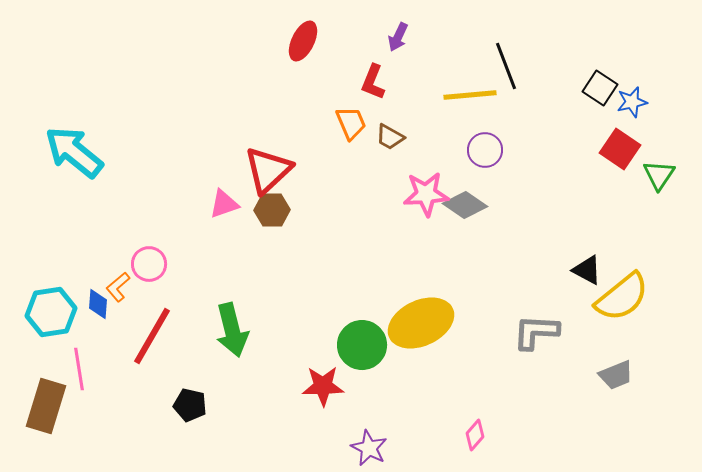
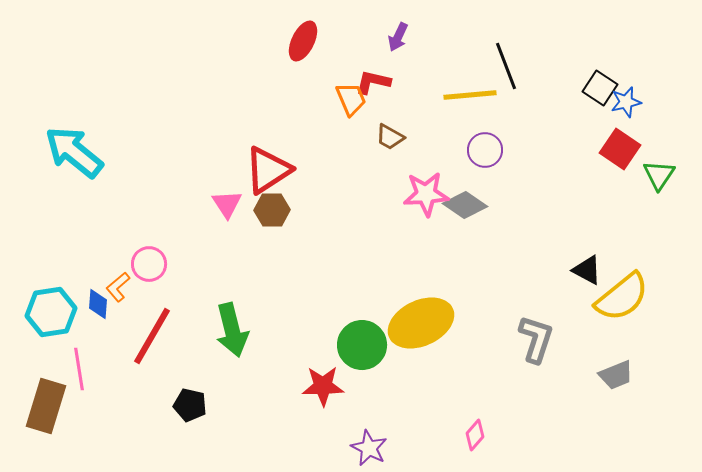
red L-shape: rotated 81 degrees clockwise
blue star: moved 6 px left
orange trapezoid: moved 24 px up
red triangle: rotated 10 degrees clockwise
pink triangle: moved 3 px right; rotated 44 degrees counterclockwise
gray L-shape: moved 7 px down; rotated 105 degrees clockwise
